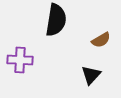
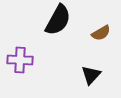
black semicircle: moved 2 px right; rotated 20 degrees clockwise
brown semicircle: moved 7 px up
